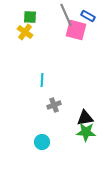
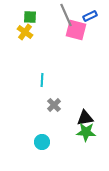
blue rectangle: moved 2 px right; rotated 56 degrees counterclockwise
gray cross: rotated 24 degrees counterclockwise
